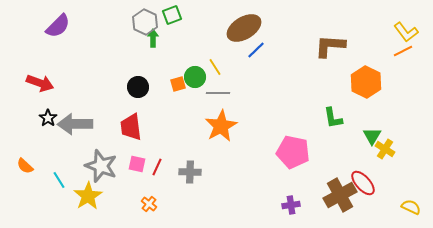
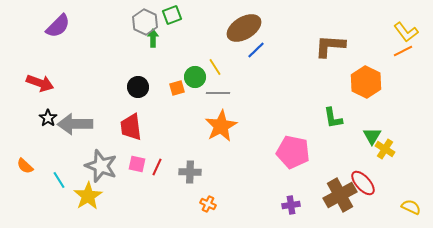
orange square: moved 1 px left, 4 px down
orange cross: moved 59 px right; rotated 14 degrees counterclockwise
